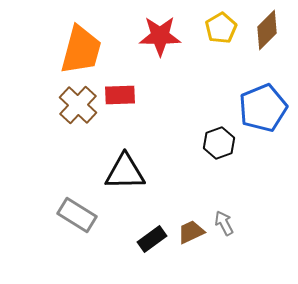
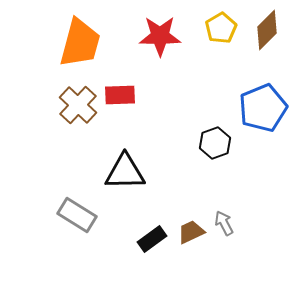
orange trapezoid: moved 1 px left, 7 px up
black hexagon: moved 4 px left
